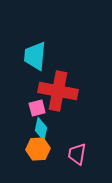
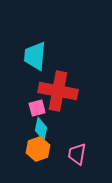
orange hexagon: rotated 15 degrees counterclockwise
